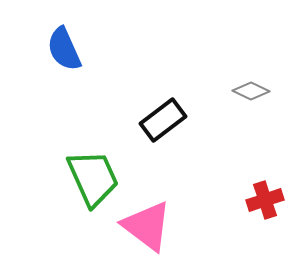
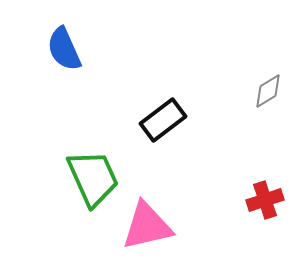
gray diamond: moved 17 px right; rotated 57 degrees counterclockwise
pink triangle: rotated 50 degrees counterclockwise
